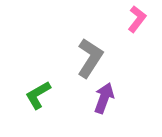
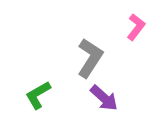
pink L-shape: moved 1 px left, 8 px down
purple arrow: rotated 112 degrees clockwise
